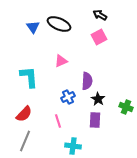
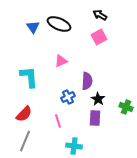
purple rectangle: moved 2 px up
cyan cross: moved 1 px right
